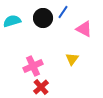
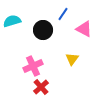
blue line: moved 2 px down
black circle: moved 12 px down
